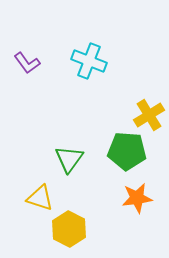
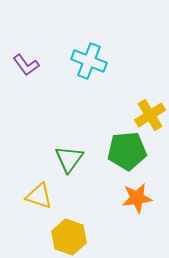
purple L-shape: moved 1 px left, 2 px down
yellow cross: moved 1 px right
green pentagon: rotated 9 degrees counterclockwise
yellow triangle: moved 1 px left, 2 px up
yellow hexagon: moved 8 px down; rotated 8 degrees counterclockwise
